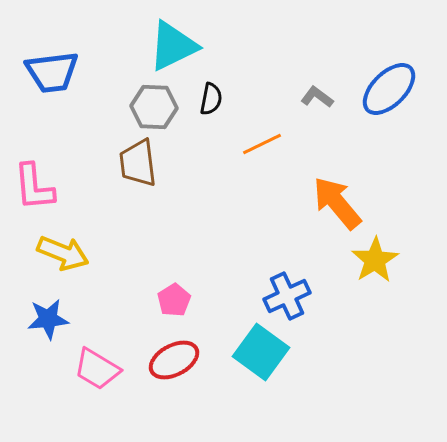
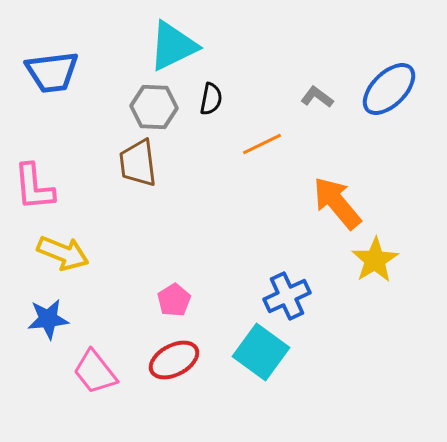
pink trapezoid: moved 2 px left, 3 px down; rotated 21 degrees clockwise
